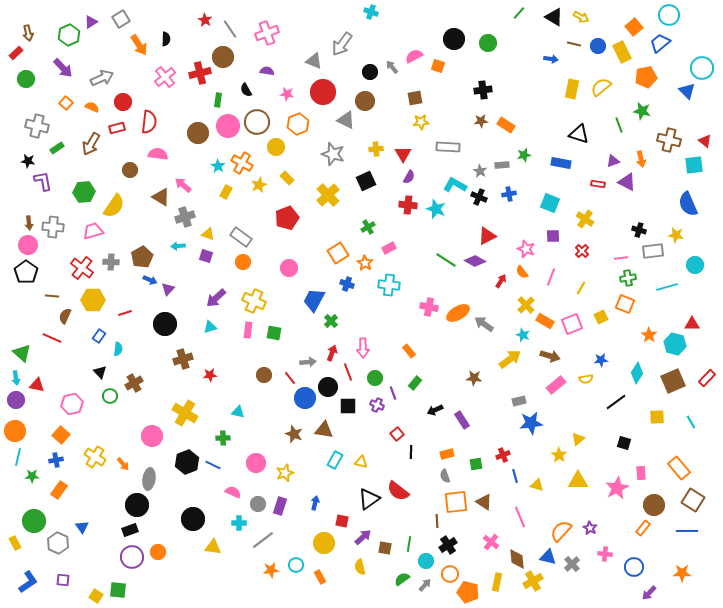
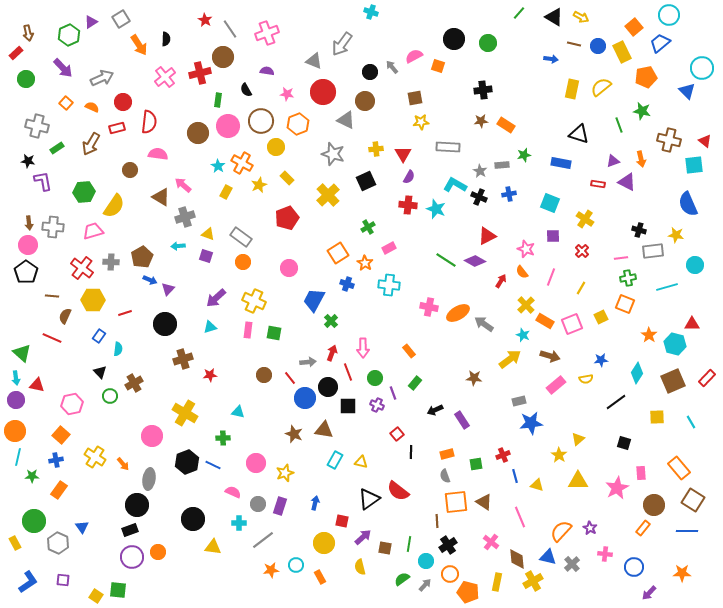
brown circle at (257, 122): moved 4 px right, 1 px up
